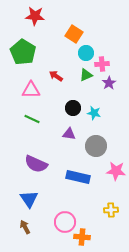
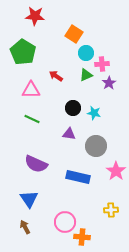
pink star: rotated 30 degrees clockwise
